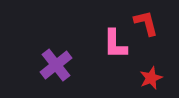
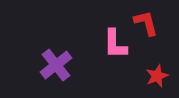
red star: moved 6 px right, 2 px up
